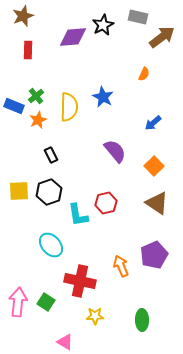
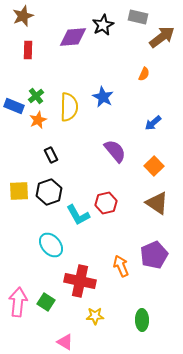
cyan L-shape: rotated 20 degrees counterclockwise
